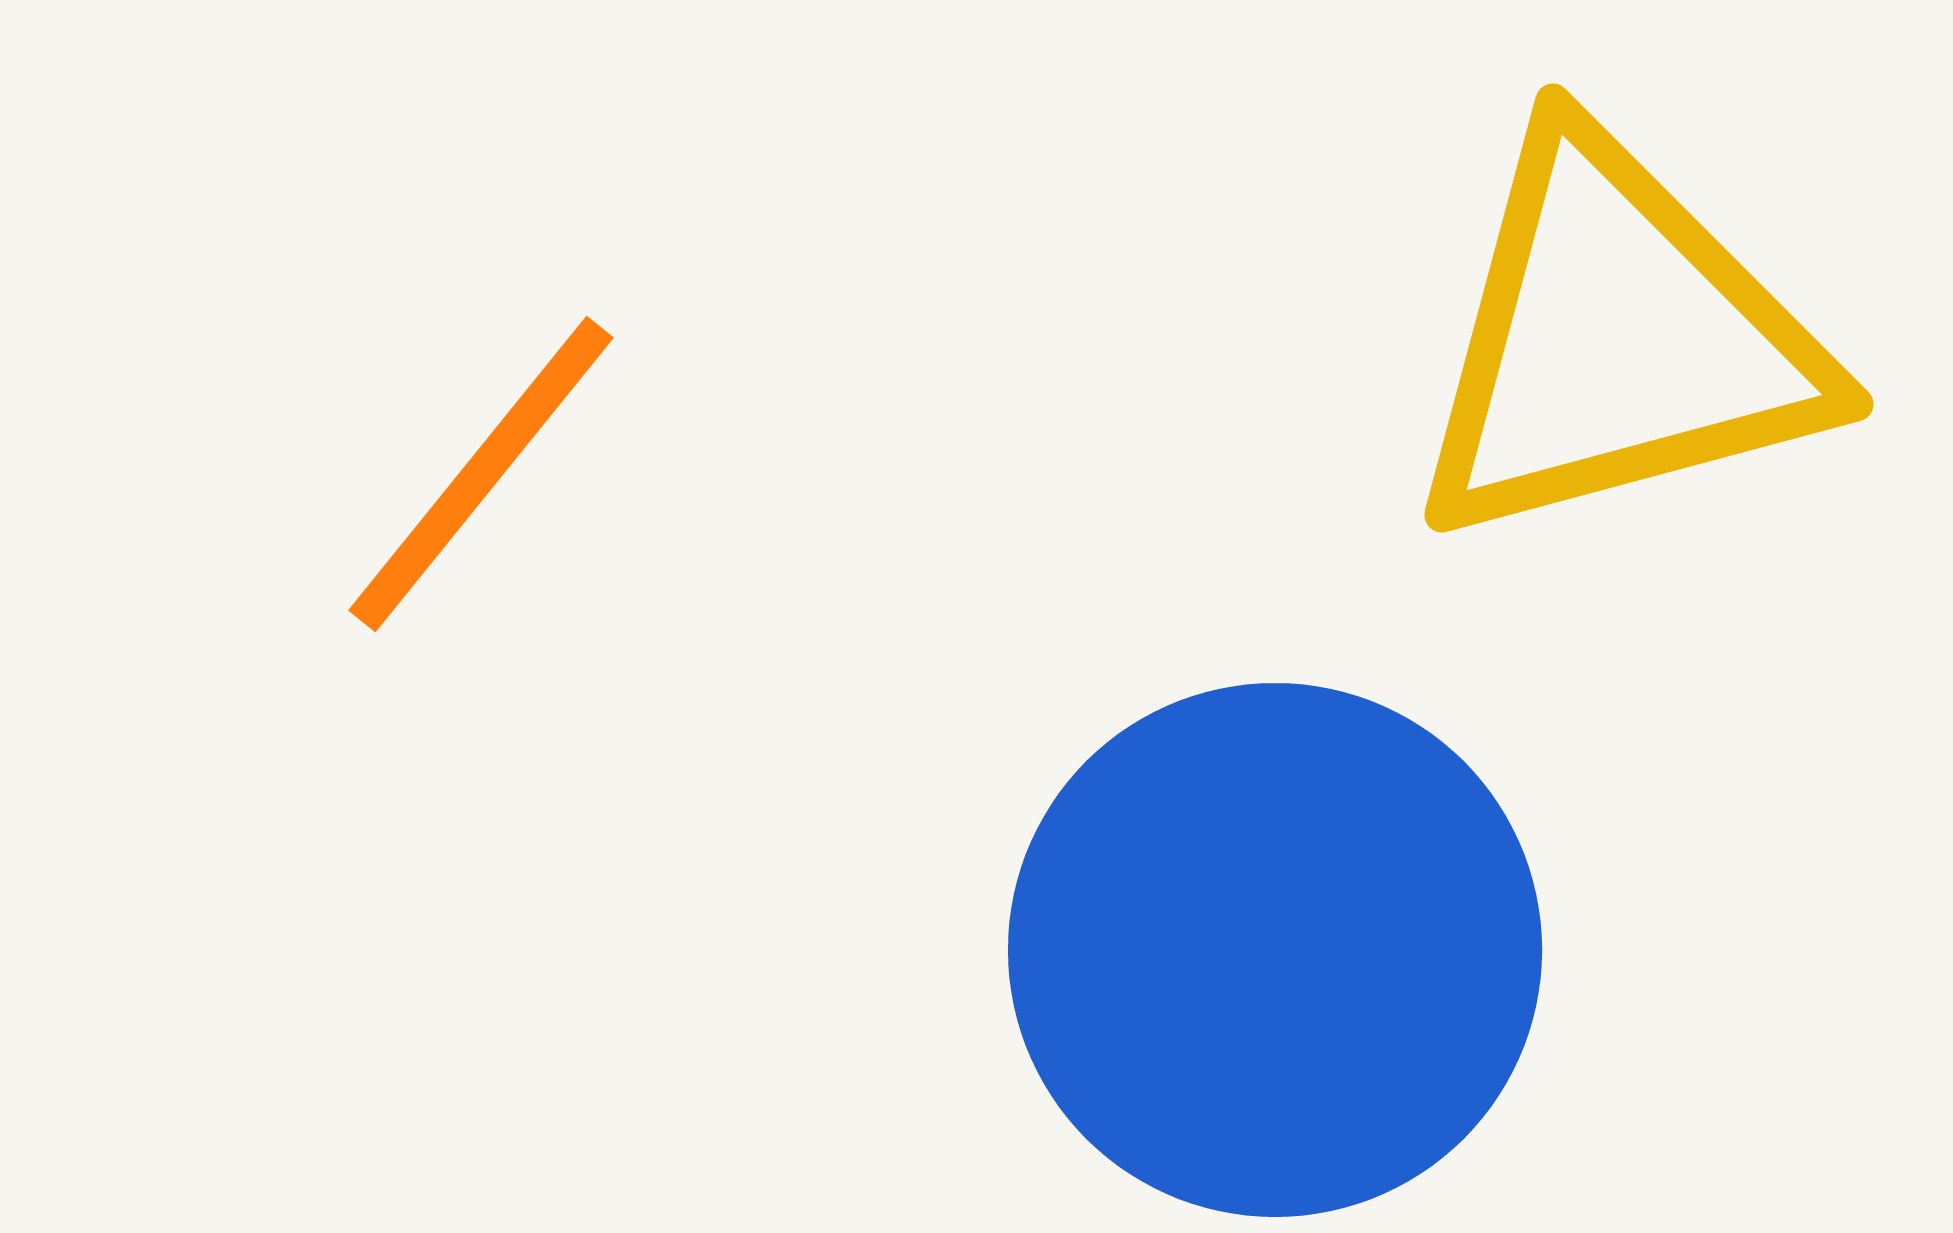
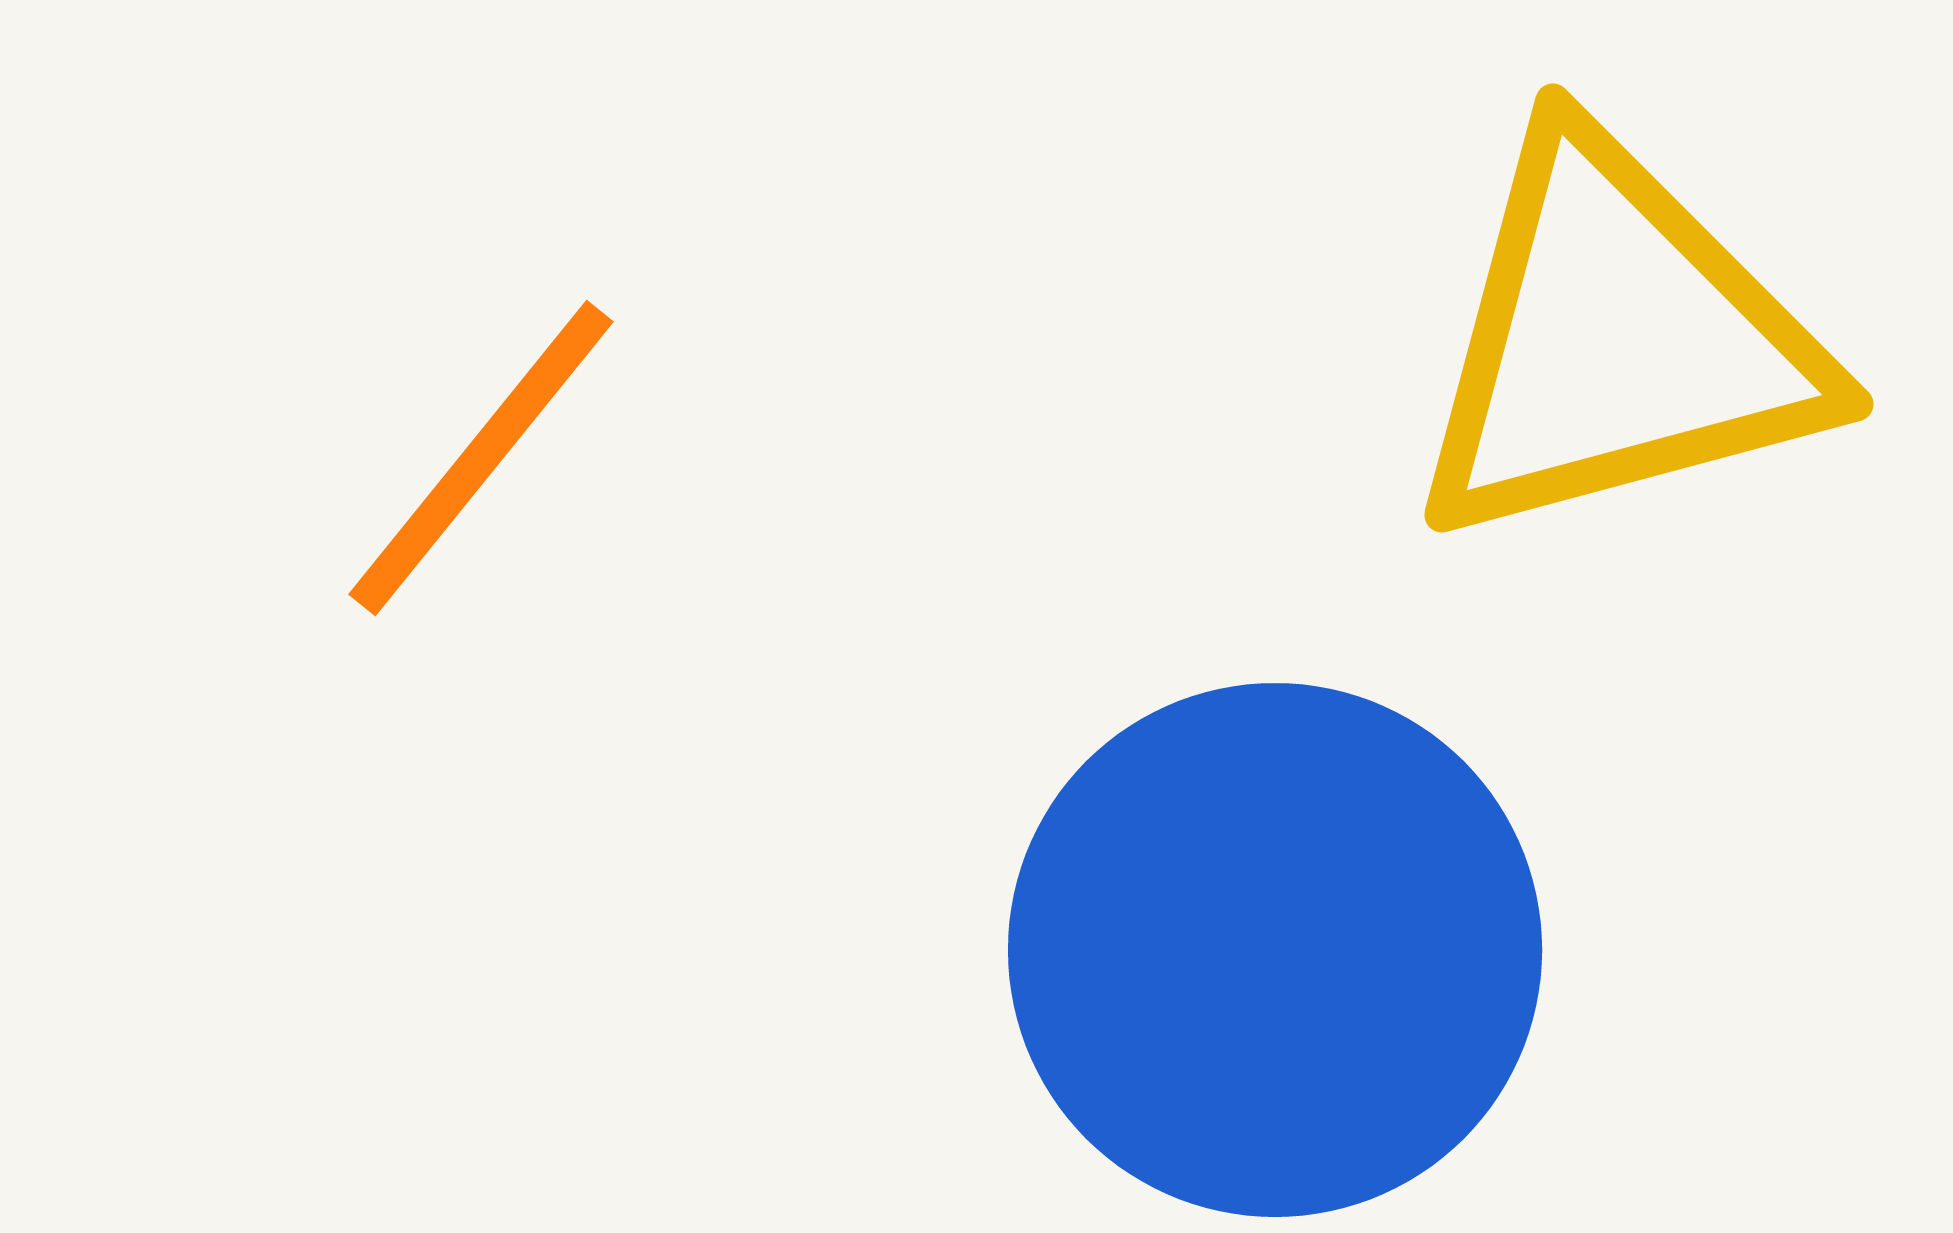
orange line: moved 16 px up
